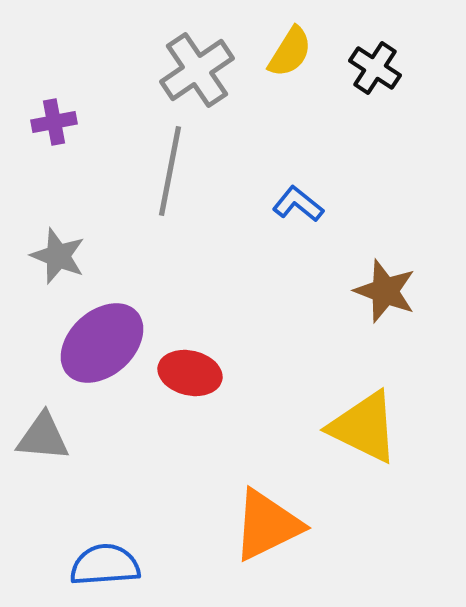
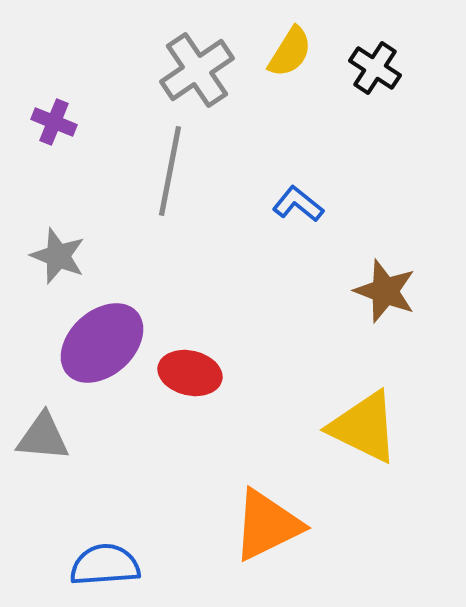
purple cross: rotated 33 degrees clockwise
